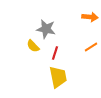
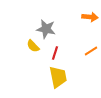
orange line: moved 4 px down
